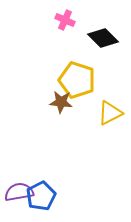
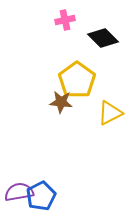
pink cross: rotated 36 degrees counterclockwise
yellow pentagon: rotated 18 degrees clockwise
